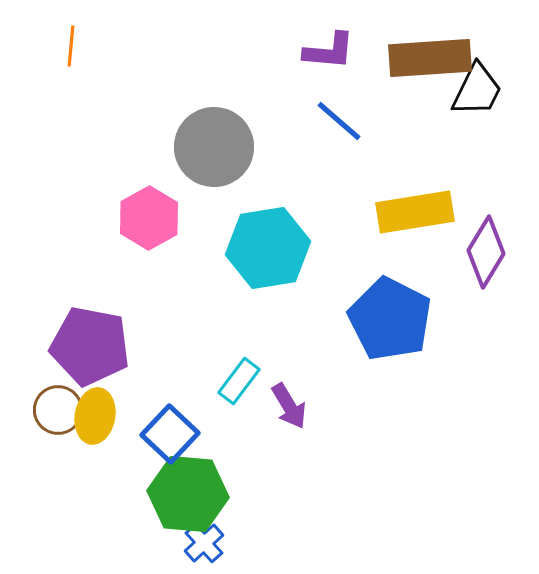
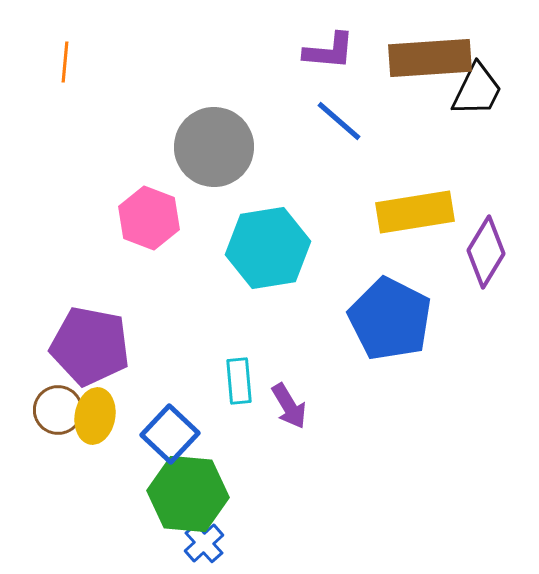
orange line: moved 6 px left, 16 px down
pink hexagon: rotated 10 degrees counterclockwise
cyan rectangle: rotated 42 degrees counterclockwise
